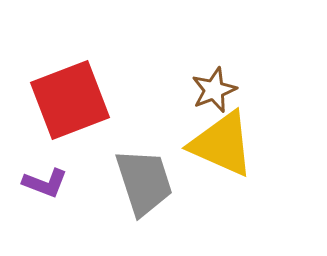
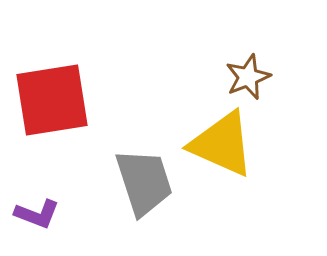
brown star: moved 34 px right, 13 px up
red square: moved 18 px left; rotated 12 degrees clockwise
purple L-shape: moved 8 px left, 31 px down
